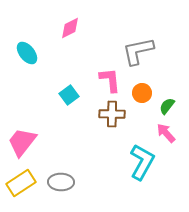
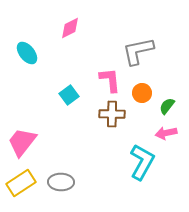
pink arrow: rotated 60 degrees counterclockwise
